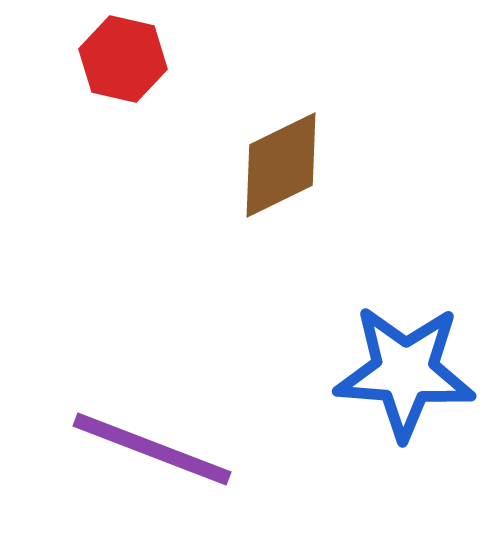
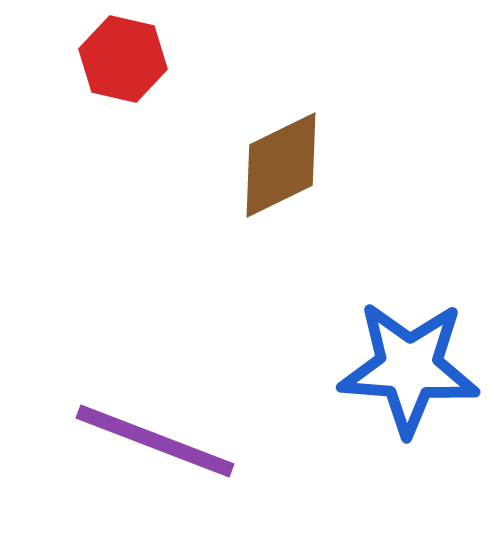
blue star: moved 4 px right, 4 px up
purple line: moved 3 px right, 8 px up
